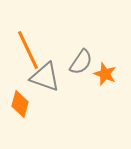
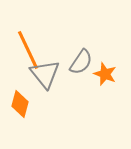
gray triangle: moved 3 px up; rotated 32 degrees clockwise
